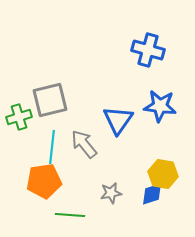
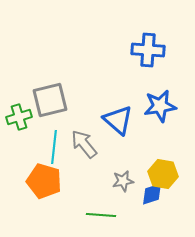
blue cross: rotated 12 degrees counterclockwise
blue star: rotated 16 degrees counterclockwise
blue triangle: rotated 24 degrees counterclockwise
cyan line: moved 2 px right
orange pentagon: rotated 24 degrees clockwise
gray star: moved 12 px right, 12 px up
green line: moved 31 px right
